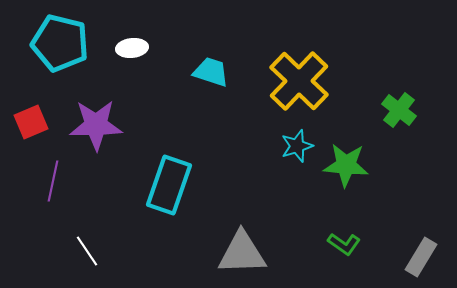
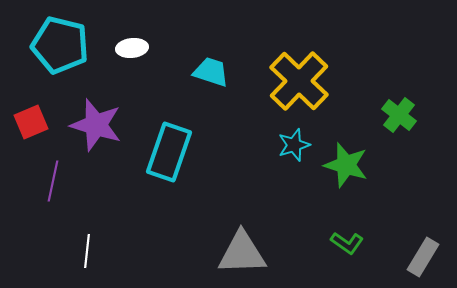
cyan pentagon: moved 2 px down
green cross: moved 5 px down
purple star: rotated 18 degrees clockwise
cyan star: moved 3 px left, 1 px up
green star: rotated 12 degrees clockwise
cyan rectangle: moved 33 px up
green L-shape: moved 3 px right, 1 px up
white line: rotated 40 degrees clockwise
gray rectangle: moved 2 px right
